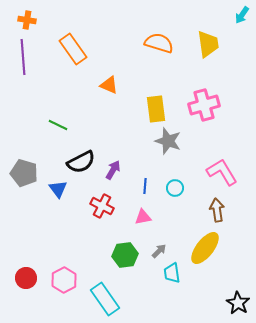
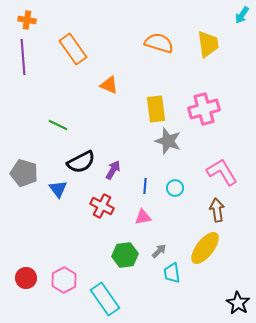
pink cross: moved 4 px down
